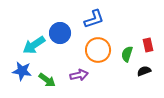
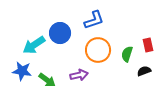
blue L-shape: moved 1 px down
